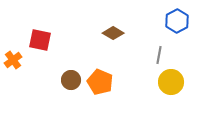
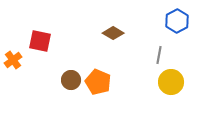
red square: moved 1 px down
orange pentagon: moved 2 px left
